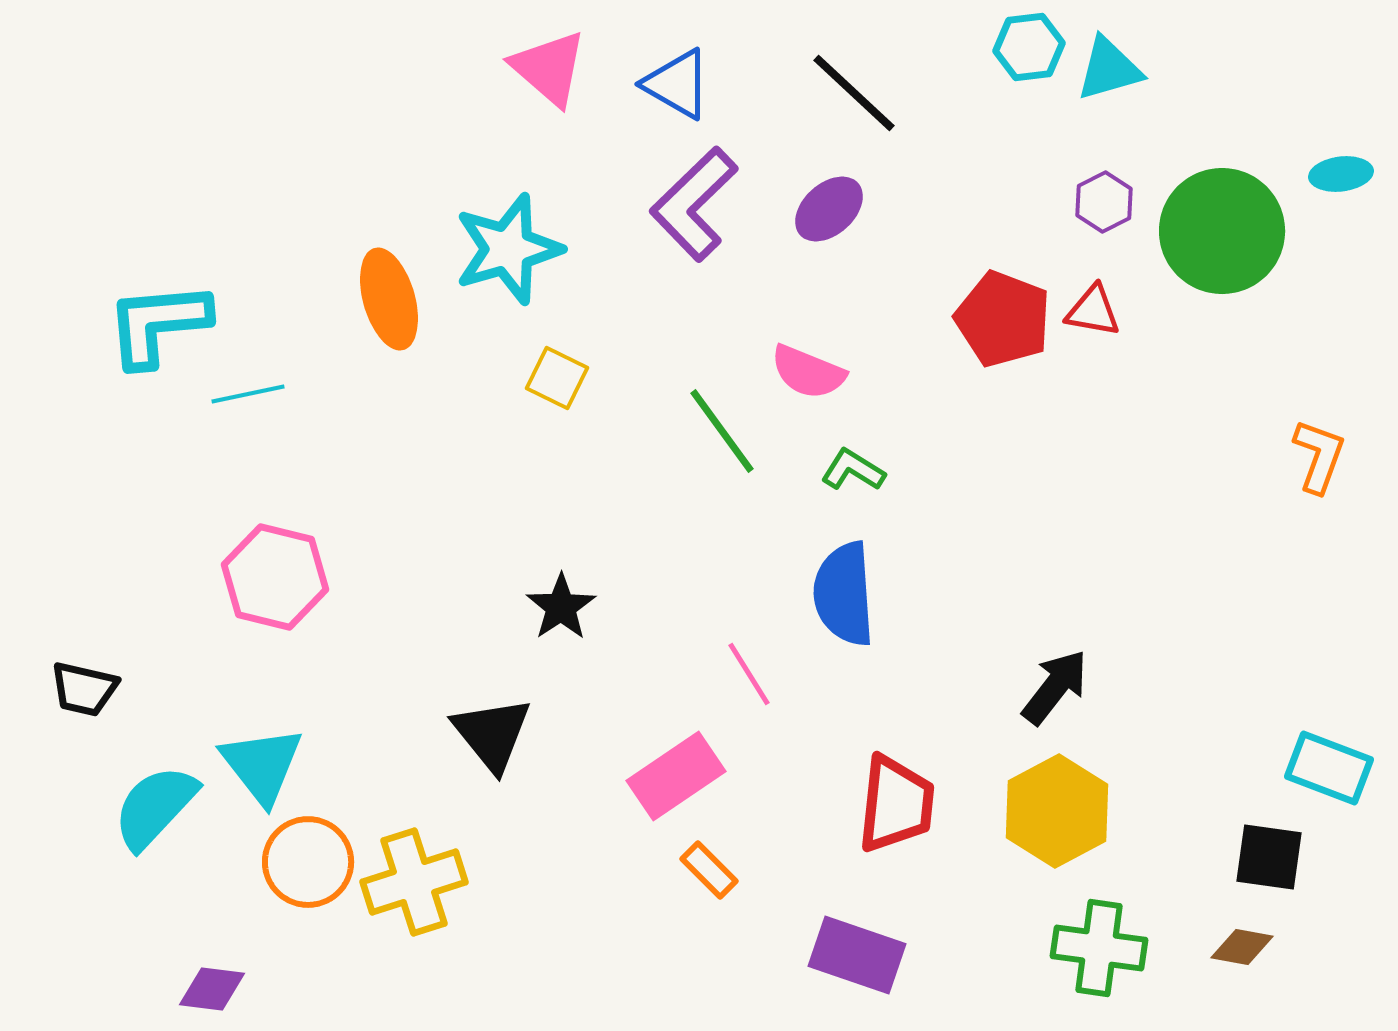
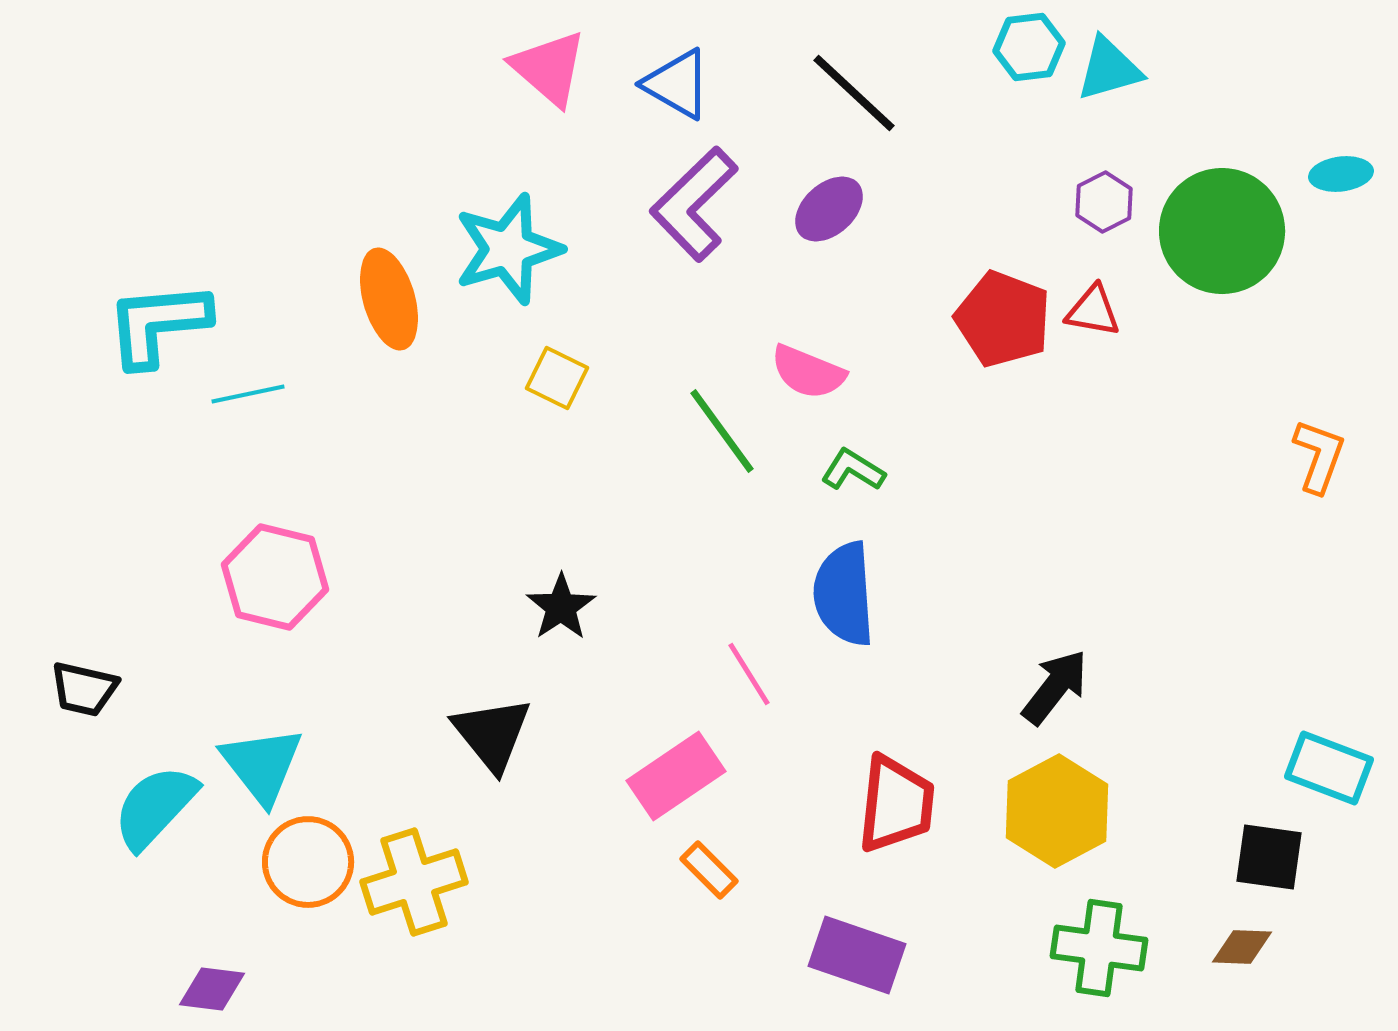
brown diamond at (1242, 947): rotated 8 degrees counterclockwise
